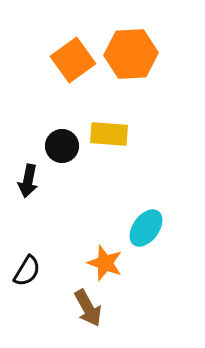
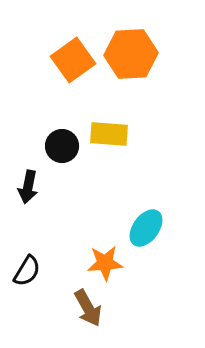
black arrow: moved 6 px down
orange star: rotated 24 degrees counterclockwise
